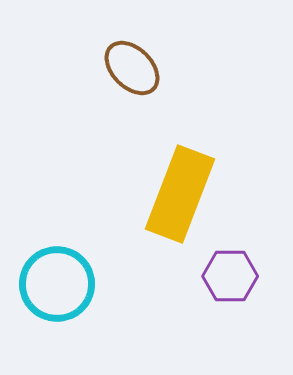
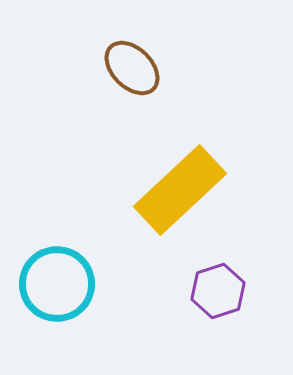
yellow rectangle: moved 4 px up; rotated 26 degrees clockwise
purple hexagon: moved 12 px left, 15 px down; rotated 18 degrees counterclockwise
